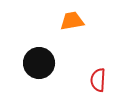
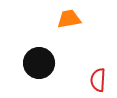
orange trapezoid: moved 3 px left, 2 px up
